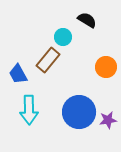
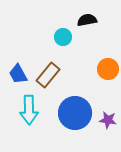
black semicircle: rotated 42 degrees counterclockwise
brown rectangle: moved 15 px down
orange circle: moved 2 px right, 2 px down
blue circle: moved 4 px left, 1 px down
purple star: rotated 18 degrees clockwise
